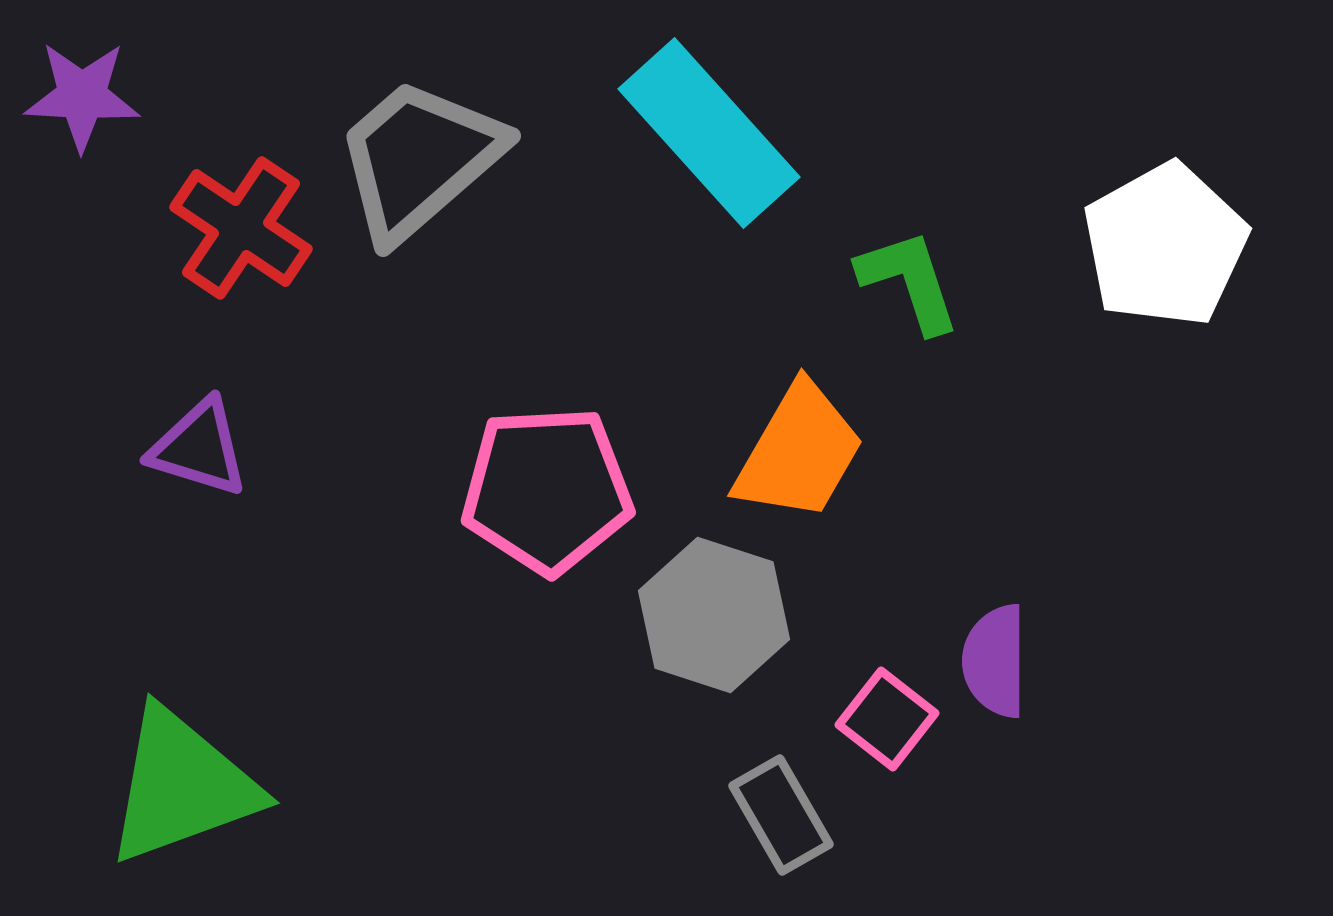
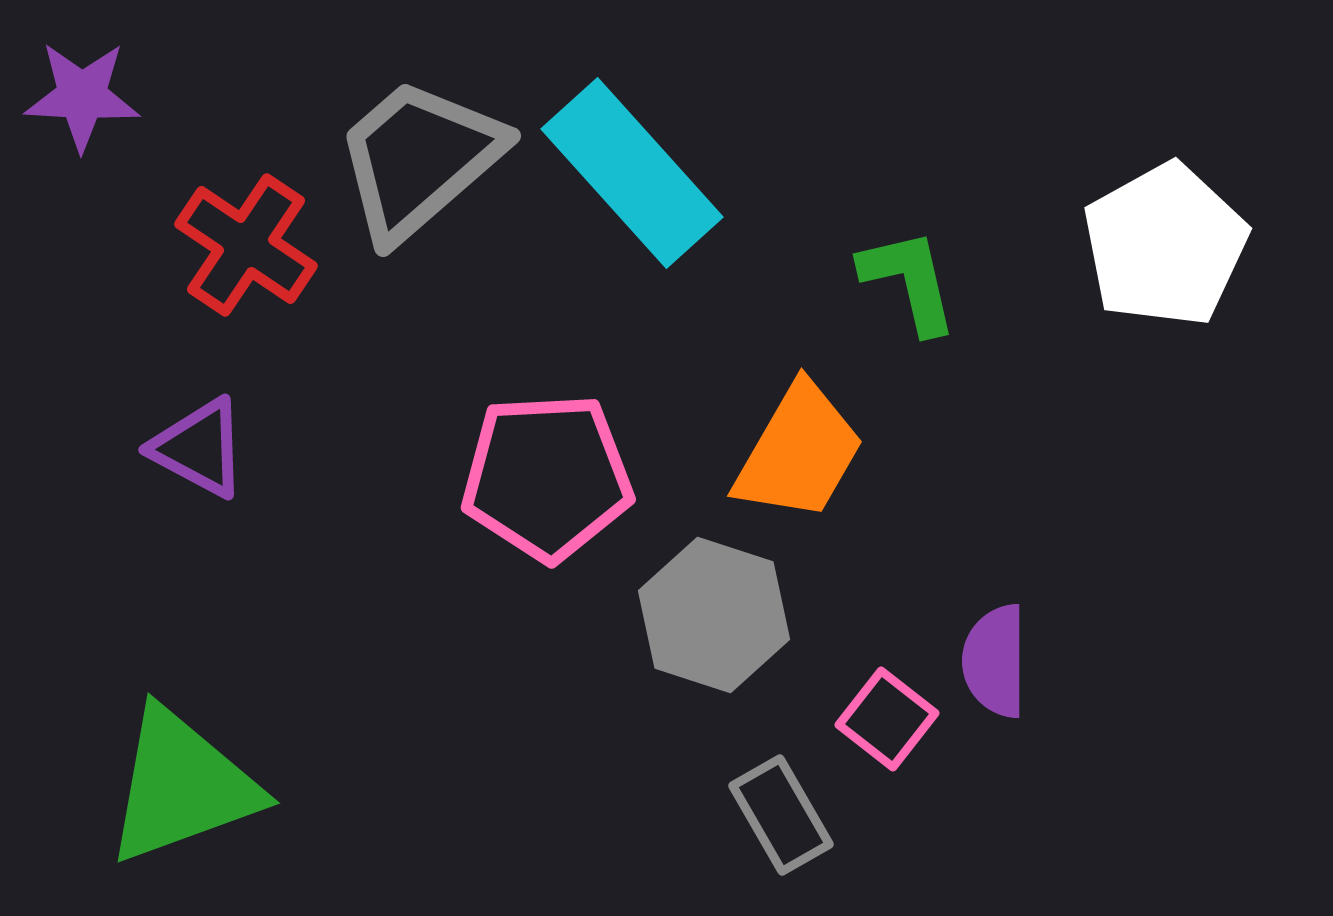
cyan rectangle: moved 77 px left, 40 px down
red cross: moved 5 px right, 17 px down
green L-shape: rotated 5 degrees clockwise
purple triangle: rotated 11 degrees clockwise
pink pentagon: moved 13 px up
